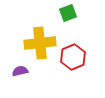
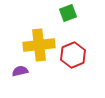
yellow cross: moved 1 px left, 2 px down
red hexagon: moved 2 px up
